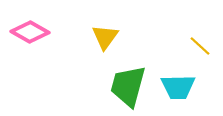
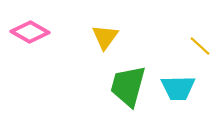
cyan trapezoid: moved 1 px down
